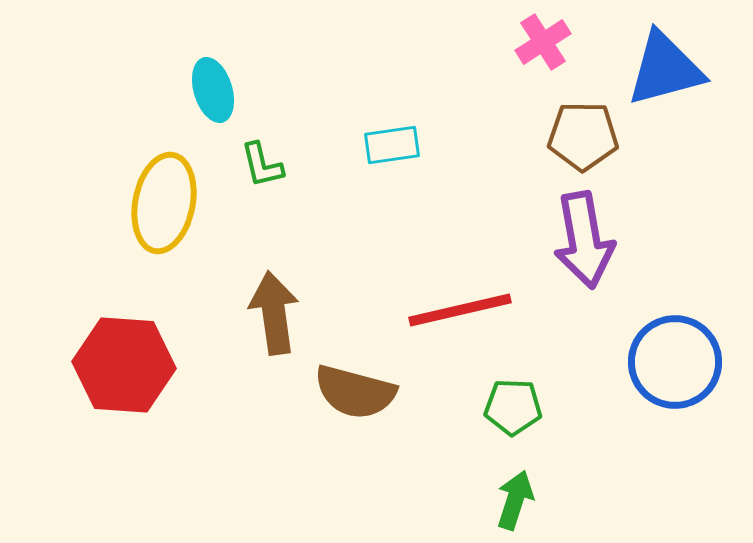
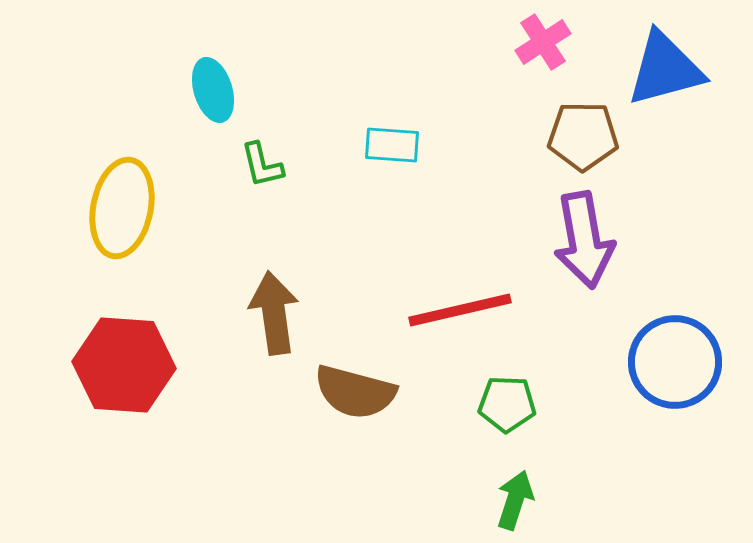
cyan rectangle: rotated 12 degrees clockwise
yellow ellipse: moved 42 px left, 5 px down
green pentagon: moved 6 px left, 3 px up
